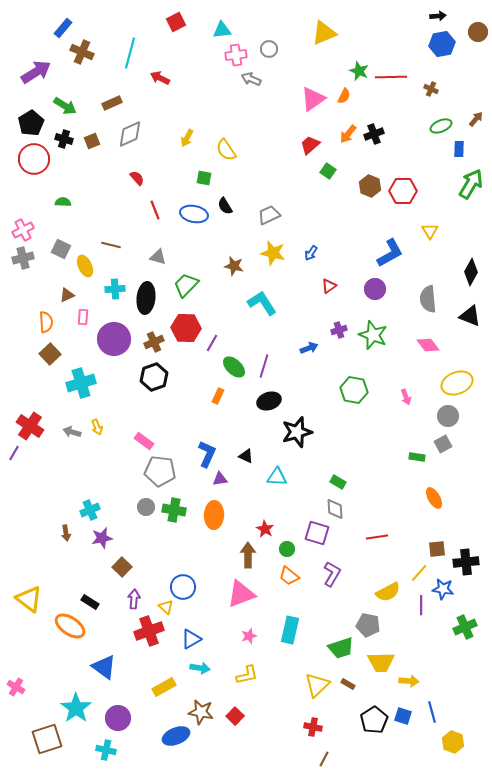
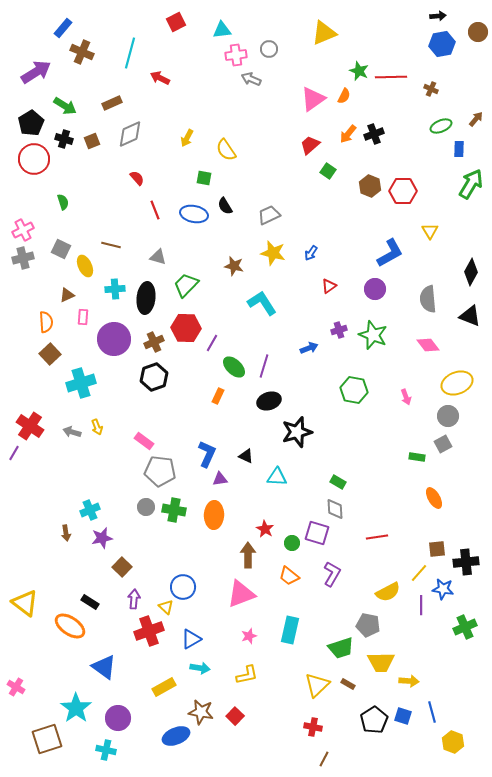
green semicircle at (63, 202): rotated 70 degrees clockwise
green circle at (287, 549): moved 5 px right, 6 px up
yellow triangle at (29, 599): moved 4 px left, 4 px down
